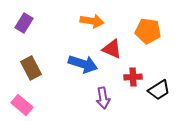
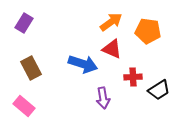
orange arrow: moved 19 px right, 1 px down; rotated 45 degrees counterclockwise
pink rectangle: moved 2 px right, 1 px down
